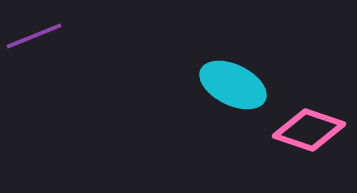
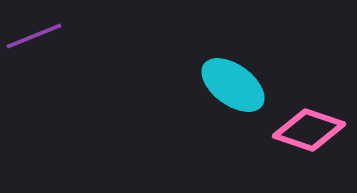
cyan ellipse: rotated 10 degrees clockwise
